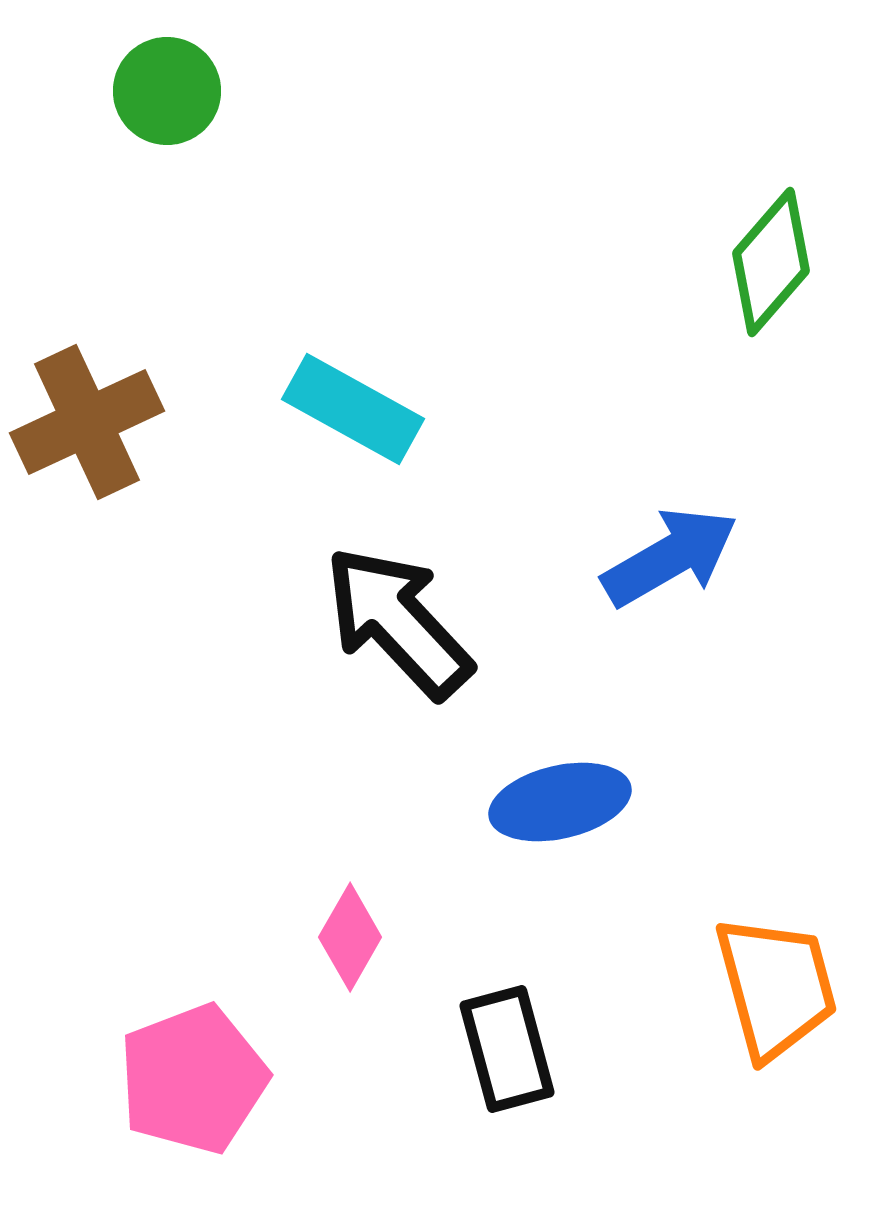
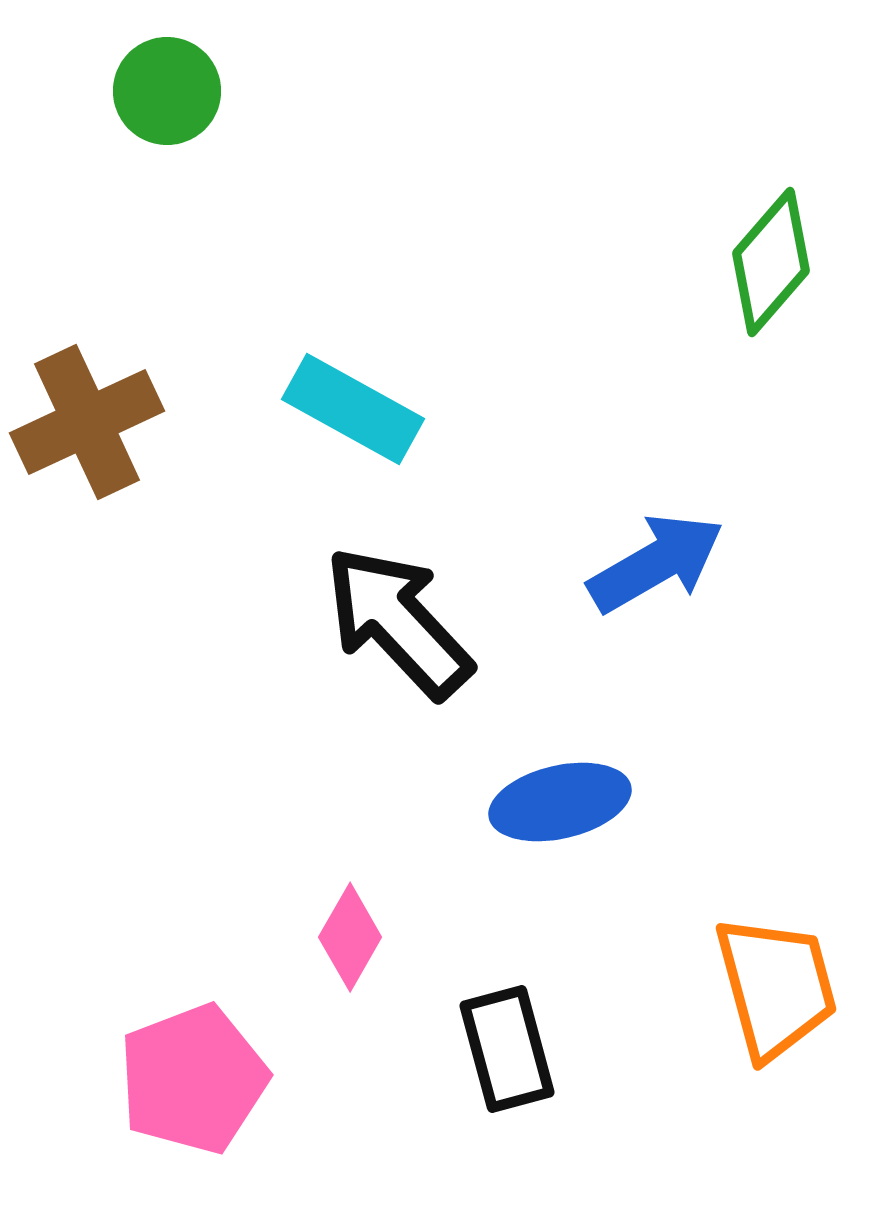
blue arrow: moved 14 px left, 6 px down
